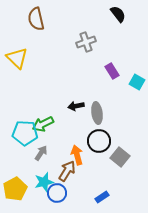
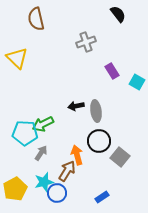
gray ellipse: moved 1 px left, 2 px up
